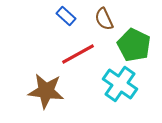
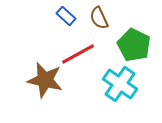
brown semicircle: moved 5 px left, 1 px up
brown star: moved 1 px left, 11 px up; rotated 6 degrees clockwise
